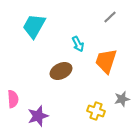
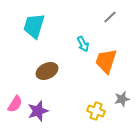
cyan trapezoid: rotated 12 degrees counterclockwise
cyan arrow: moved 5 px right
brown ellipse: moved 14 px left
pink semicircle: moved 2 px right, 5 px down; rotated 36 degrees clockwise
purple star: moved 5 px up
